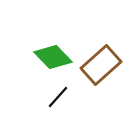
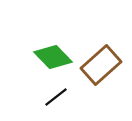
black line: moved 2 px left; rotated 10 degrees clockwise
